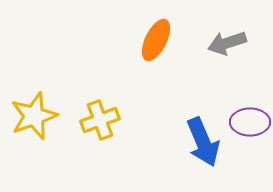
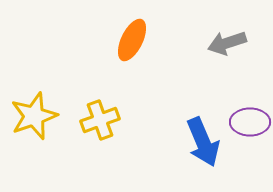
orange ellipse: moved 24 px left
